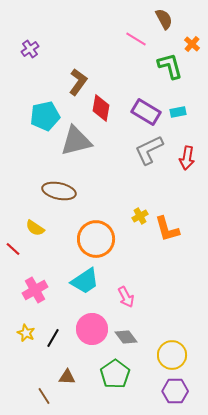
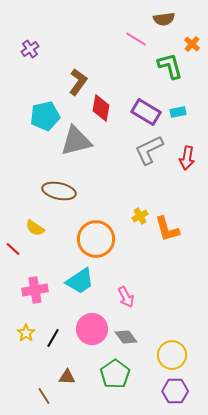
brown semicircle: rotated 110 degrees clockwise
cyan trapezoid: moved 5 px left
pink cross: rotated 20 degrees clockwise
yellow star: rotated 12 degrees clockwise
